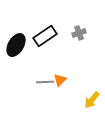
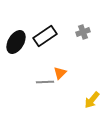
gray cross: moved 4 px right, 1 px up
black ellipse: moved 3 px up
orange triangle: moved 7 px up
